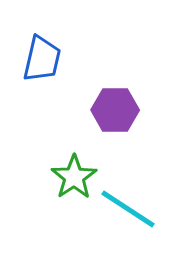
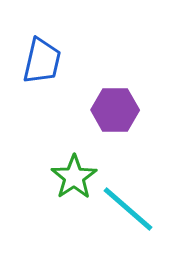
blue trapezoid: moved 2 px down
cyan line: rotated 8 degrees clockwise
